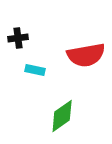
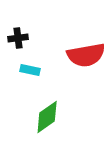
cyan rectangle: moved 5 px left
green diamond: moved 15 px left, 1 px down
